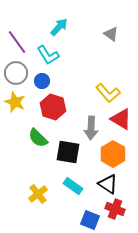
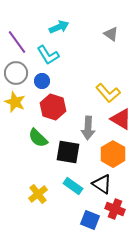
cyan arrow: rotated 24 degrees clockwise
gray arrow: moved 3 px left
black triangle: moved 6 px left
